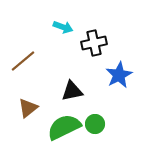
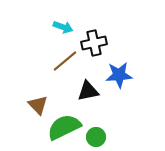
brown line: moved 42 px right
blue star: rotated 24 degrees clockwise
black triangle: moved 16 px right
brown triangle: moved 10 px right, 3 px up; rotated 35 degrees counterclockwise
green circle: moved 1 px right, 13 px down
